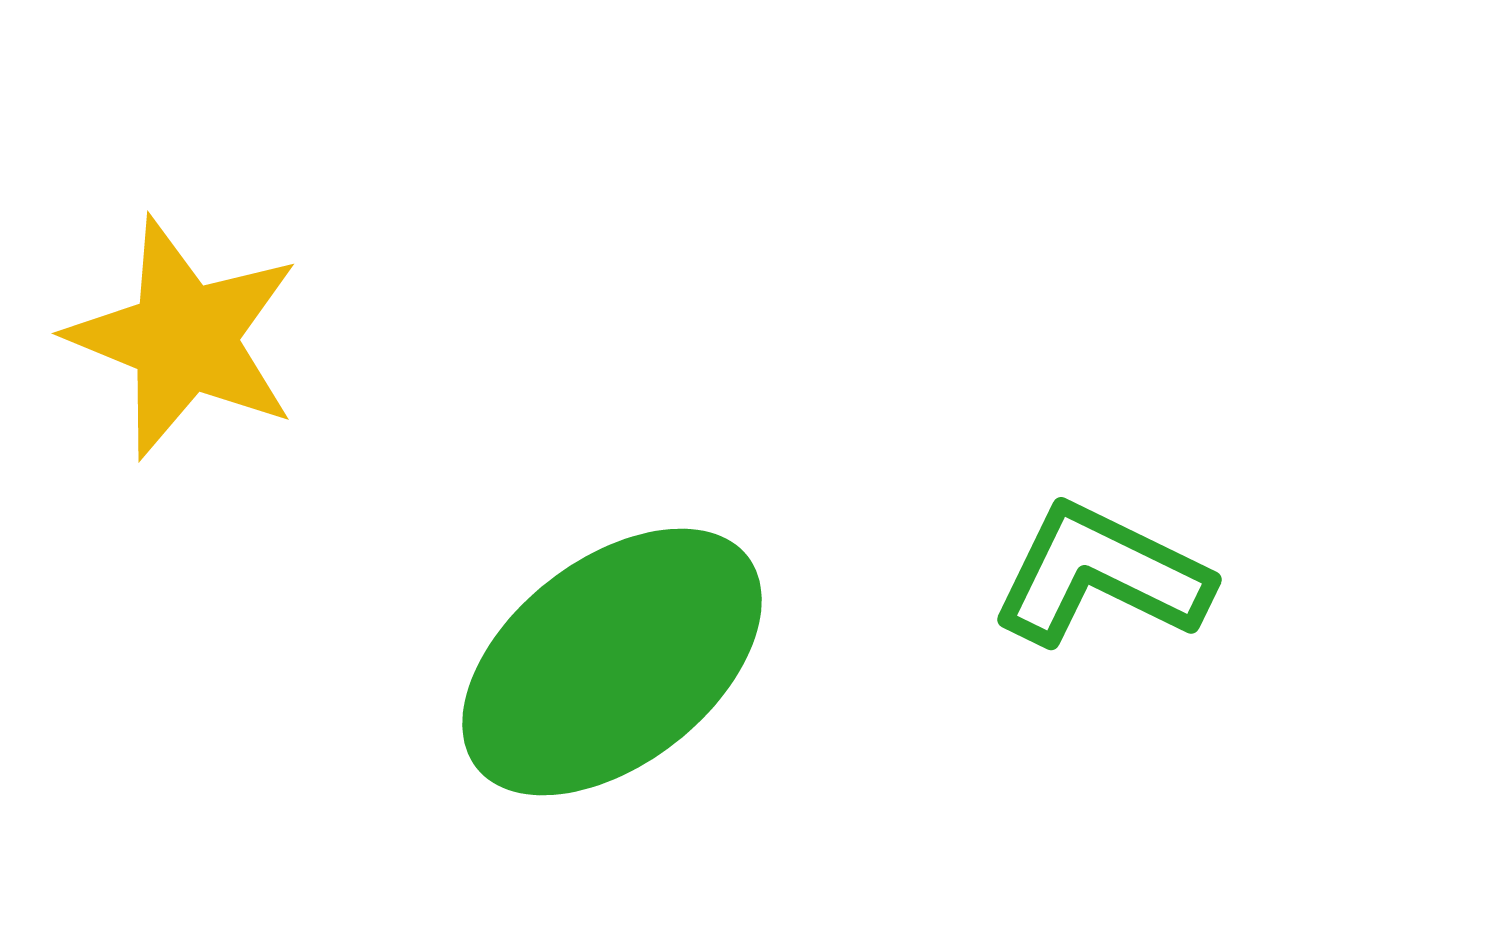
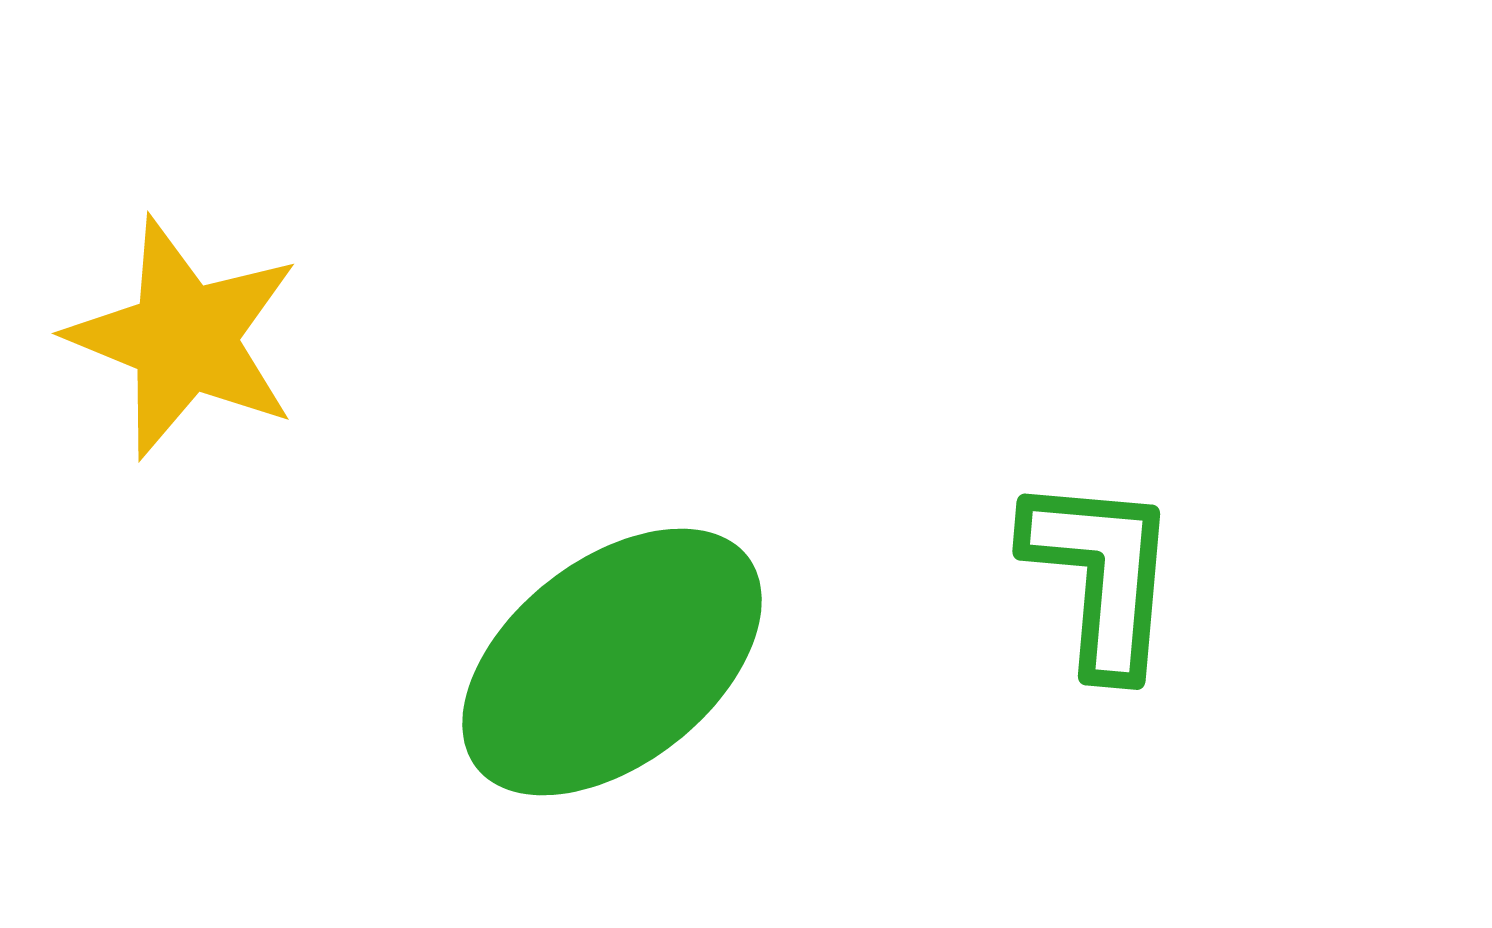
green L-shape: rotated 69 degrees clockwise
